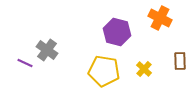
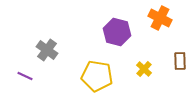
purple line: moved 13 px down
yellow pentagon: moved 7 px left, 5 px down
